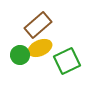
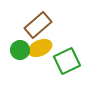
green circle: moved 5 px up
